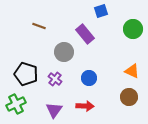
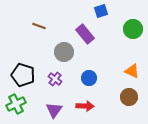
black pentagon: moved 3 px left, 1 px down
